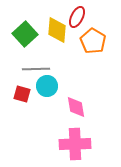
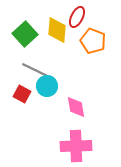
orange pentagon: rotated 10 degrees counterclockwise
gray line: moved 1 px left, 1 px down; rotated 28 degrees clockwise
red square: rotated 12 degrees clockwise
pink cross: moved 1 px right, 2 px down
